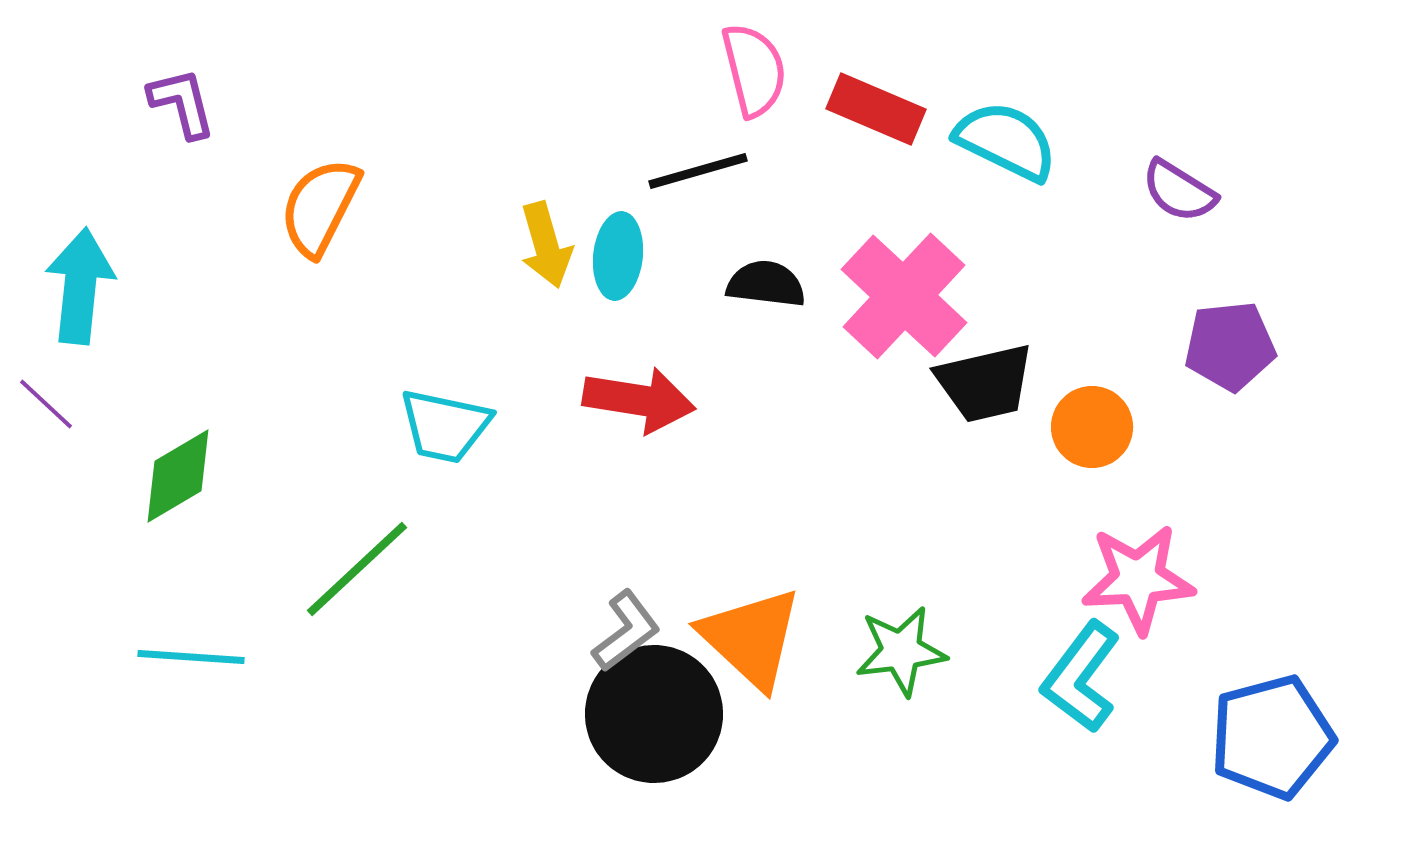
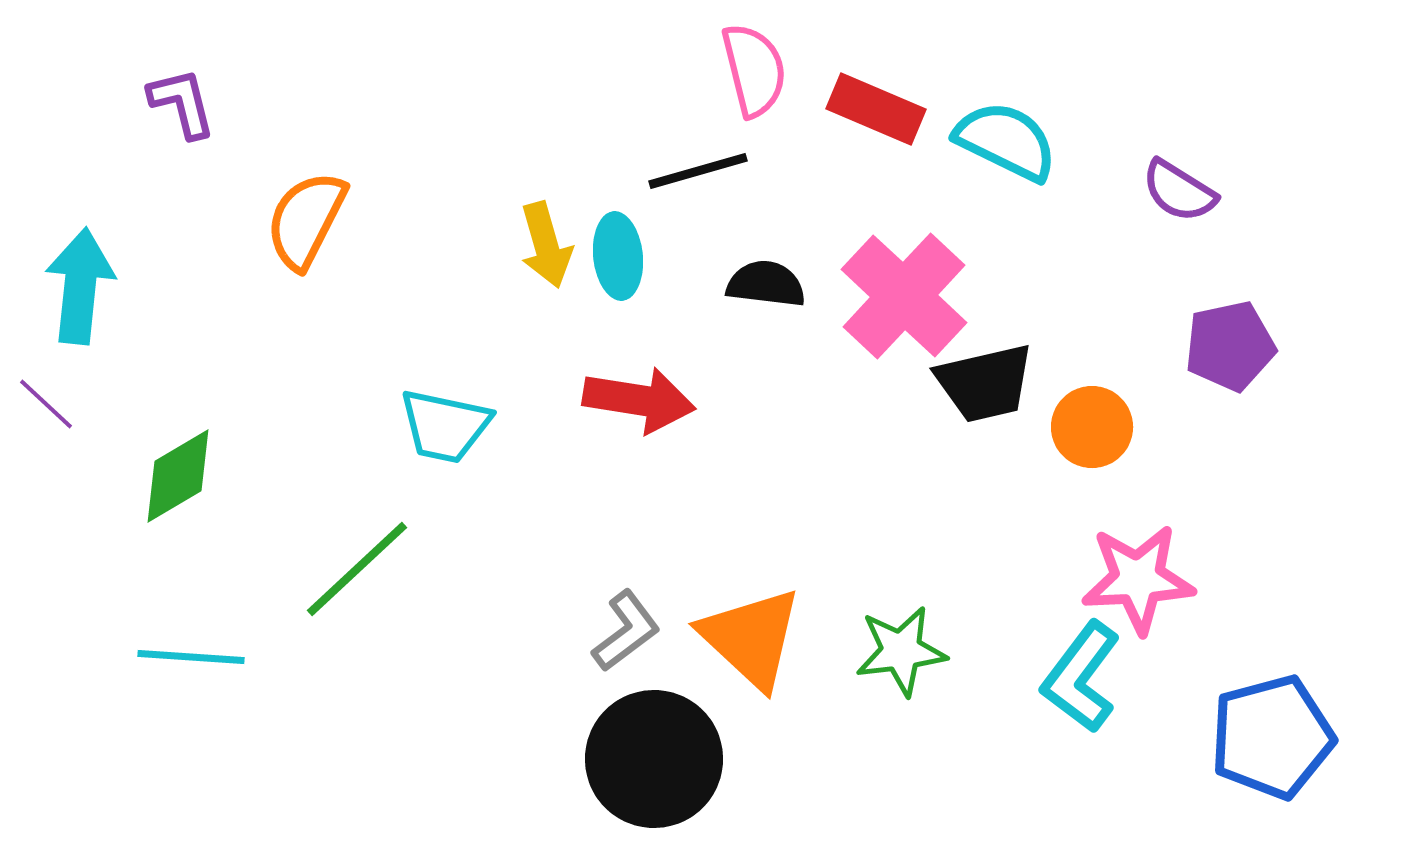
orange semicircle: moved 14 px left, 13 px down
cyan ellipse: rotated 12 degrees counterclockwise
purple pentagon: rotated 6 degrees counterclockwise
black circle: moved 45 px down
